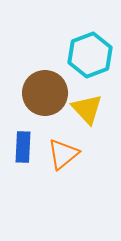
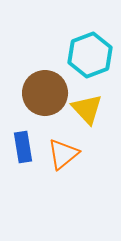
blue rectangle: rotated 12 degrees counterclockwise
